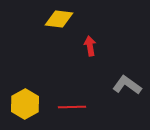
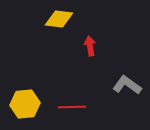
yellow hexagon: rotated 24 degrees clockwise
